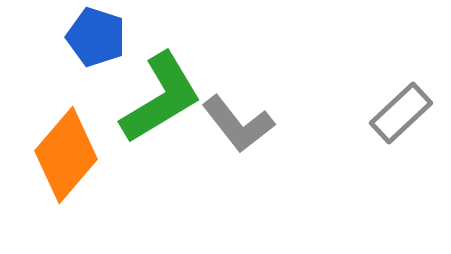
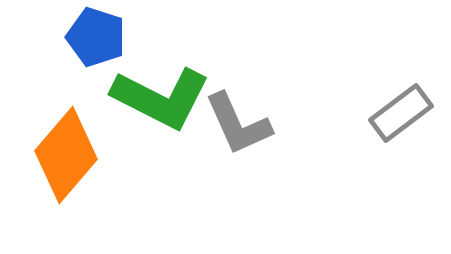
green L-shape: rotated 58 degrees clockwise
gray rectangle: rotated 6 degrees clockwise
gray L-shape: rotated 14 degrees clockwise
